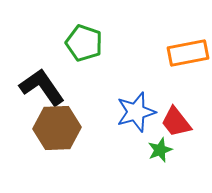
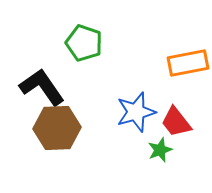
orange rectangle: moved 10 px down
